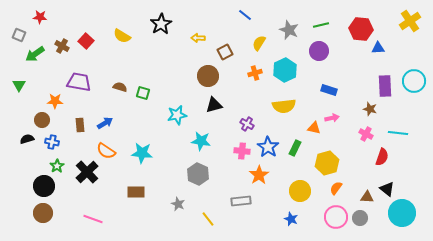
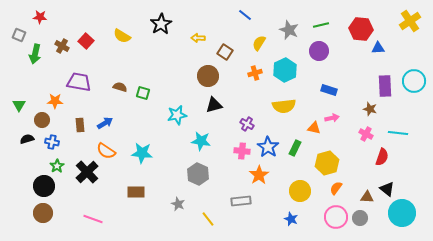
brown square at (225, 52): rotated 28 degrees counterclockwise
green arrow at (35, 54): rotated 42 degrees counterclockwise
green triangle at (19, 85): moved 20 px down
